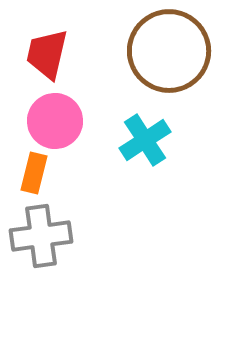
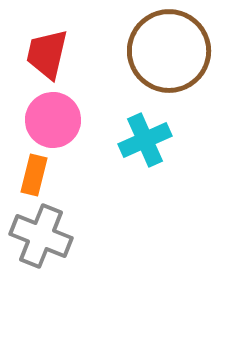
pink circle: moved 2 px left, 1 px up
cyan cross: rotated 9 degrees clockwise
orange rectangle: moved 2 px down
gray cross: rotated 30 degrees clockwise
